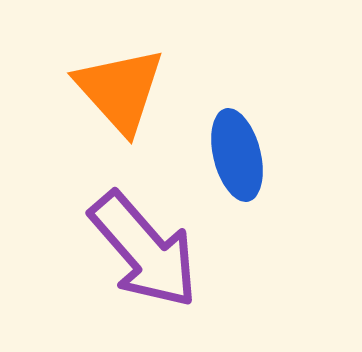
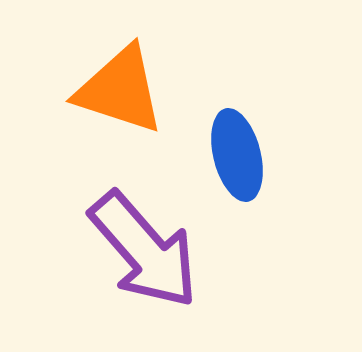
orange triangle: rotated 30 degrees counterclockwise
